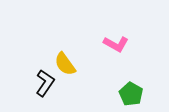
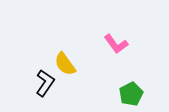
pink L-shape: rotated 25 degrees clockwise
green pentagon: rotated 15 degrees clockwise
